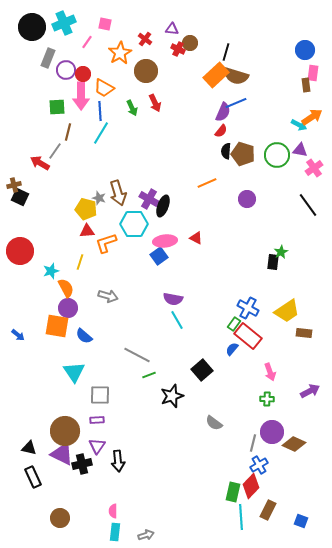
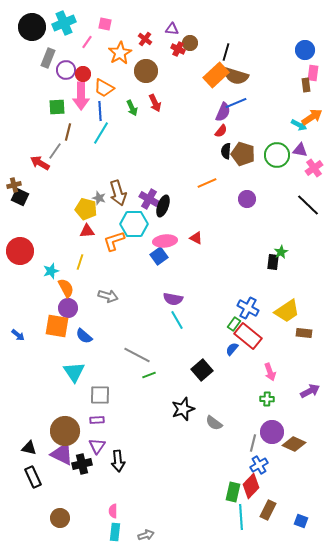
black line at (308, 205): rotated 10 degrees counterclockwise
orange L-shape at (106, 243): moved 8 px right, 2 px up
black star at (172, 396): moved 11 px right, 13 px down
